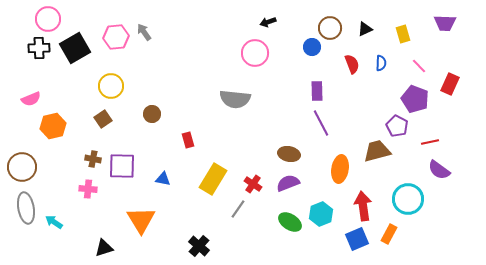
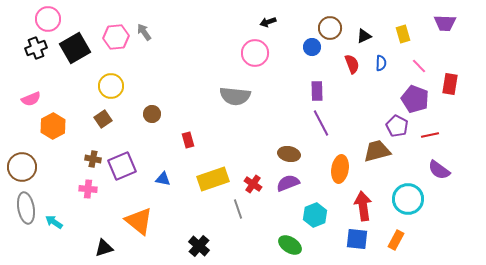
black triangle at (365, 29): moved 1 px left, 7 px down
black cross at (39, 48): moved 3 px left; rotated 20 degrees counterclockwise
red rectangle at (450, 84): rotated 15 degrees counterclockwise
gray semicircle at (235, 99): moved 3 px up
orange hexagon at (53, 126): rotated 15 degrees counterclockwise
red line at (430, 142): moved 7 px up
purple square at (122, 166): rotated 24 degrees counterclockwise
yellow rectangle at (213, 179): rotated 40 degrees clockwise
gray line at (238, 209): rotated 54 degrees counterclockwise
cyan hexagon at (321, 214): moved 6 px left, 1 px down
orange triangle at (141, 220): moved 2 px left, 1 px down; rotated 20 degrees counterclockwise
green ellipse at (290, 222): moved 23 px down
orange rectangle at (389, 234): moved 7 px right, 6 px down
blue square at (357, 239): rotated 30 degrees clockwise
